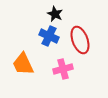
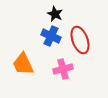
blue cross: moved 2 px right
